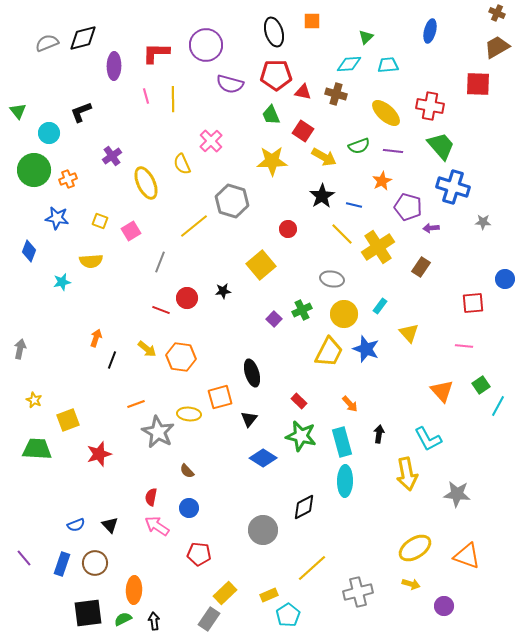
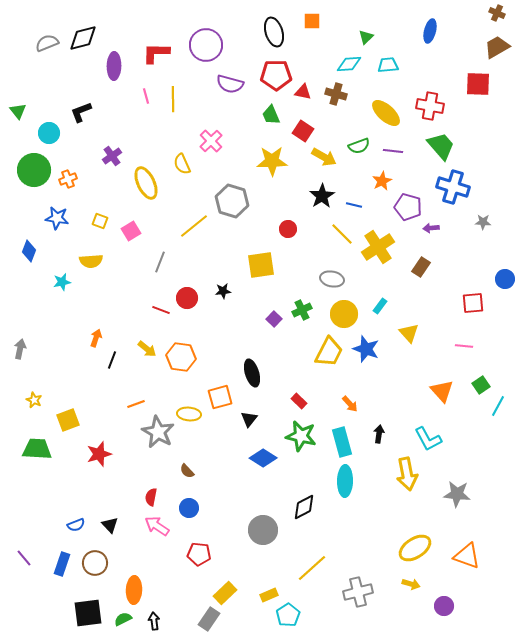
yellow square at (261, 265): rotated 32 degrees clockwise
